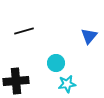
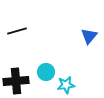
black line: moved 7 px left
cyan circle: moved 10 px left, 9 px down
cyan star: moved 1 px left, 1 px down
